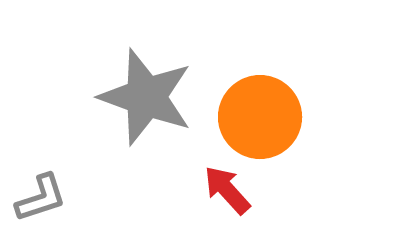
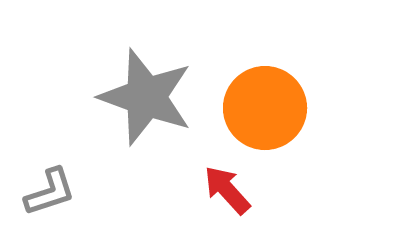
orange circle: moved 5 px right, 9 px up
gray L-shape: moved 9 px right, 6 px up
